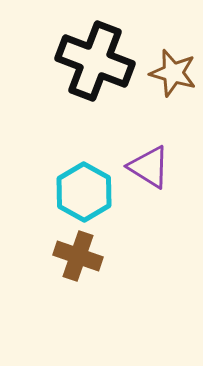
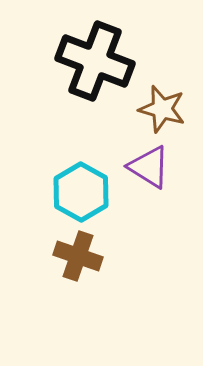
brown star: moved 11 px left, 36 px down
cyan hexagon: moved 3 px left
